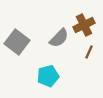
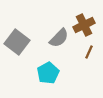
cyan pentagon: moved 3 px up; rotated 15 degrees counterclockwise
